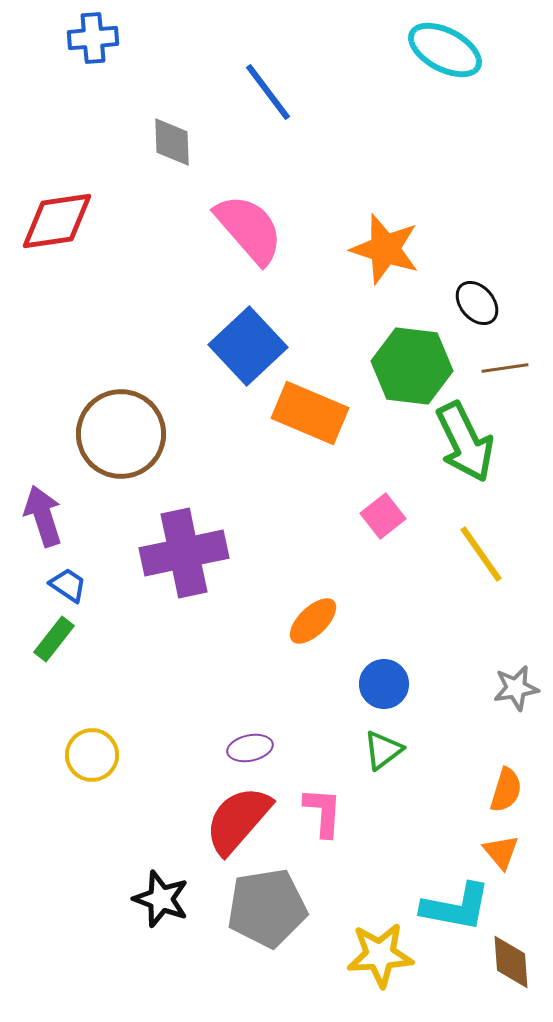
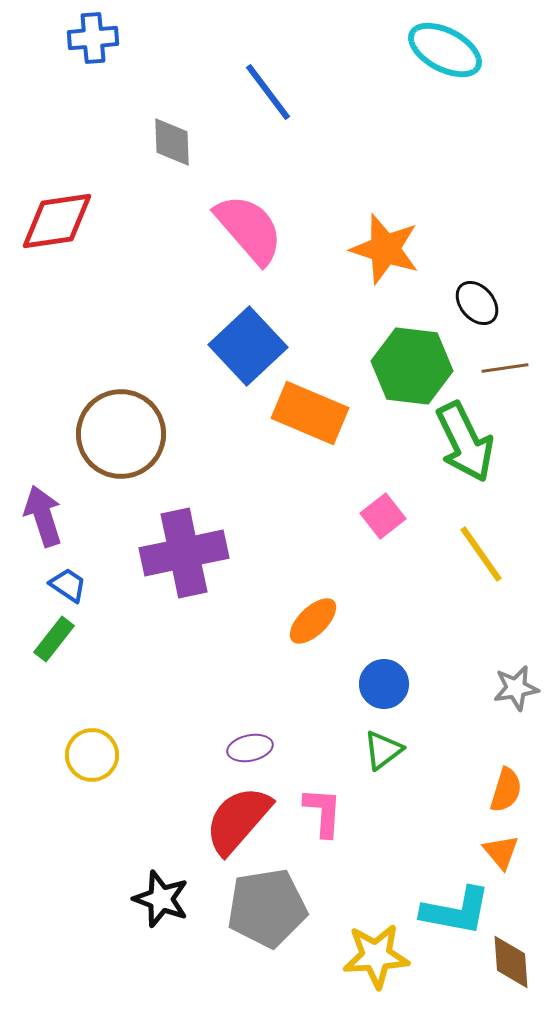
cyan L-shape: moved 4 px down
yellow star: moved 4 px left, 1 px down
